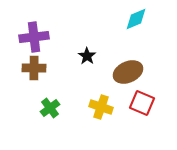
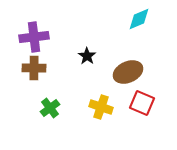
cyan diamond: moved 3 px right
